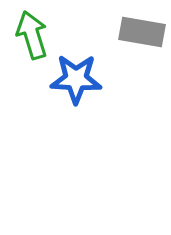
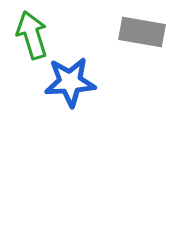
blue star: moved 6 px left, 3 px down; rotated 6 degrees counterclockwise
